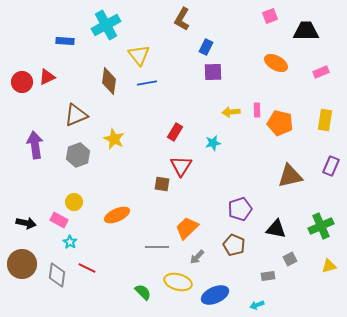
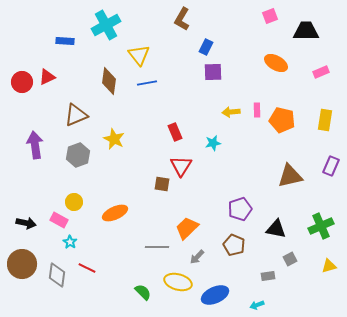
orange pentagon at (280, 123): moved 2 px right, 3 px up
red rectangle at (175, 132): rotated 54 degrees counterclockwise
orange ellipse at (117, 215): moved 2 px left, 2 px up
